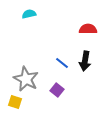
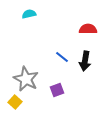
blue line: moved 6 px up
purple square: rotated 32 degrees clockwise
yellow square: rotated 24 degrees clockwise
